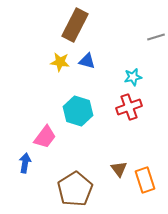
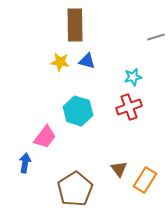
brown rectangle: rotated 28 degrees counterclockwise
orange rectangle: rotated 50 degrees clockwise
